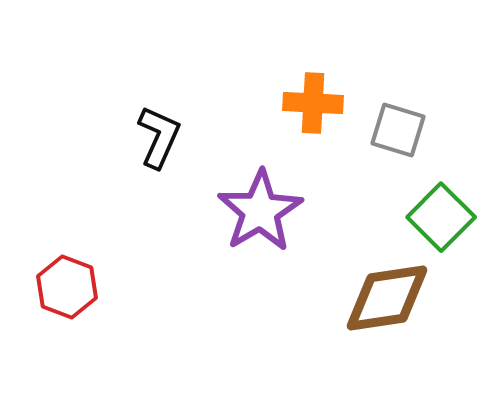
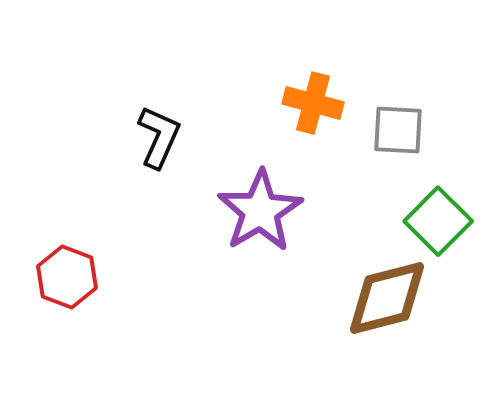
orange cross: rotated 12 degrees clockwise
gray square: rotated 14 degrees counterclockwise
green square: moved 3 px left, 4 px down
red hexagon: moved 10 px up
brown diamond: rotated 6 degrees counterclockwise
